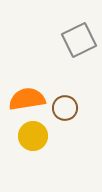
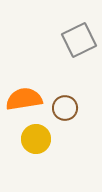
orange semicircle: moved 3 px left
yellow circle: moved 3 px right, 3 px down
